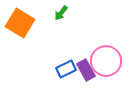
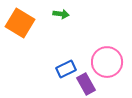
green arrow: moved 1 px down; rotated 119 degrees counterclockwise
pink circle: moved 1 px right, 1 px down
purple rectangle: moved 14 px down
